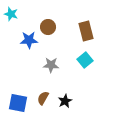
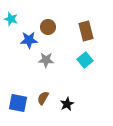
cyan star: moved 5 px down
gray star: moved 5 px left, 5 px up
black star: moved 2 px right, 3 px down
